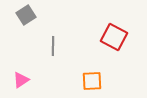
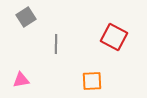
gray square: moved 2 px down
gray line: moved 3 px right, 2 px up
pink triangle: rotated 24 degrees clockwise
